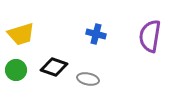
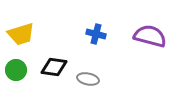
purple semicircle: rotated 96 degrees clockwise
black diamond: rotated 12 degrees counterclockwise
